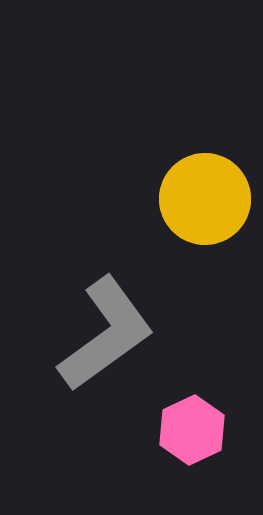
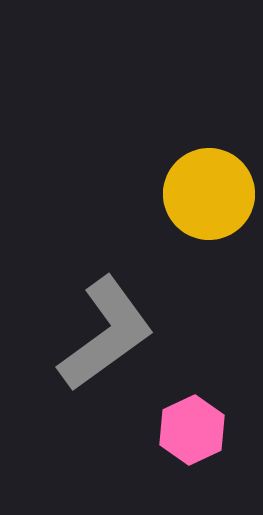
yellow circle: moved 4 px right, 5 px up
